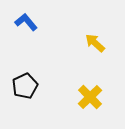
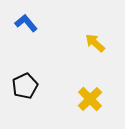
blue L-shape: moved 1 px down
yellow cross: moved 2 px down
